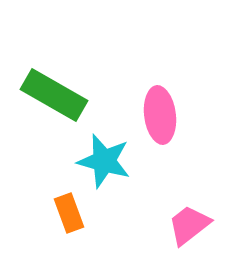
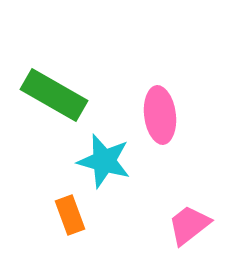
orange rectangle: moved 1 px right, 2 px down
